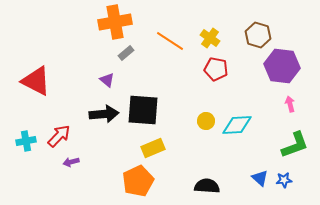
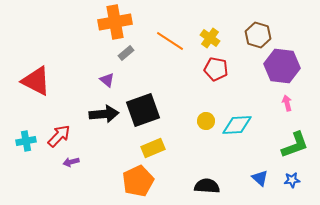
pink arrow: moved 3 px left, 1 px up
black square: rotated 24 degrees counterclockwise
blue star: moved 8 px right
